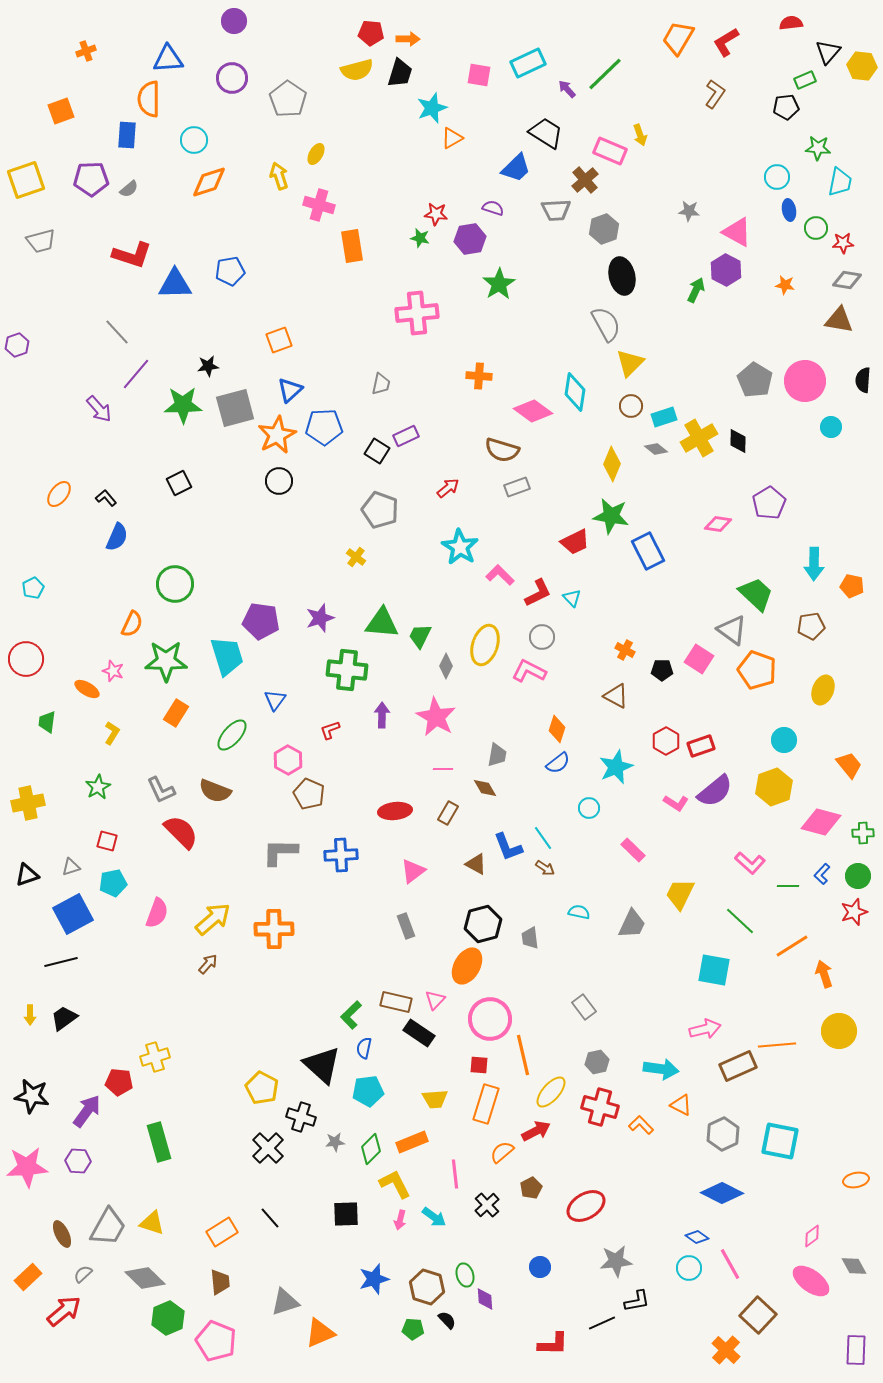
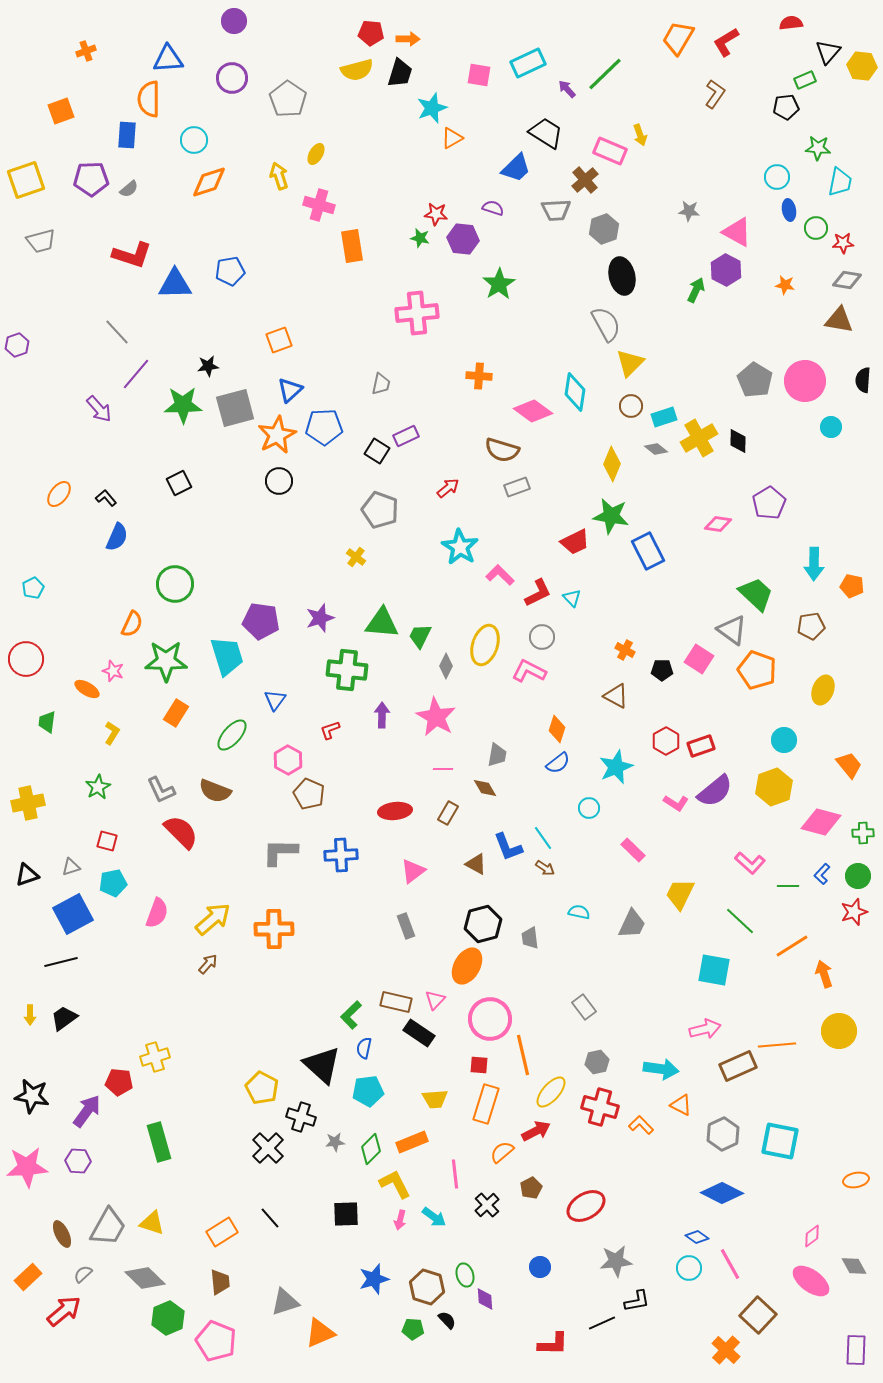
purple hexagon at (470, 239): moved 7 px left; rotated 16 degrees clockwise
